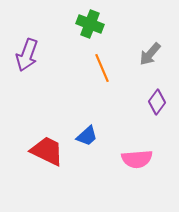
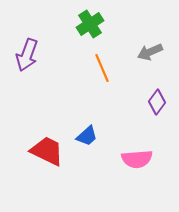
green cross: rotated 36 degrees clockwise
gray arrow: moved 2 px up; rotated 25 degrees clockwise
